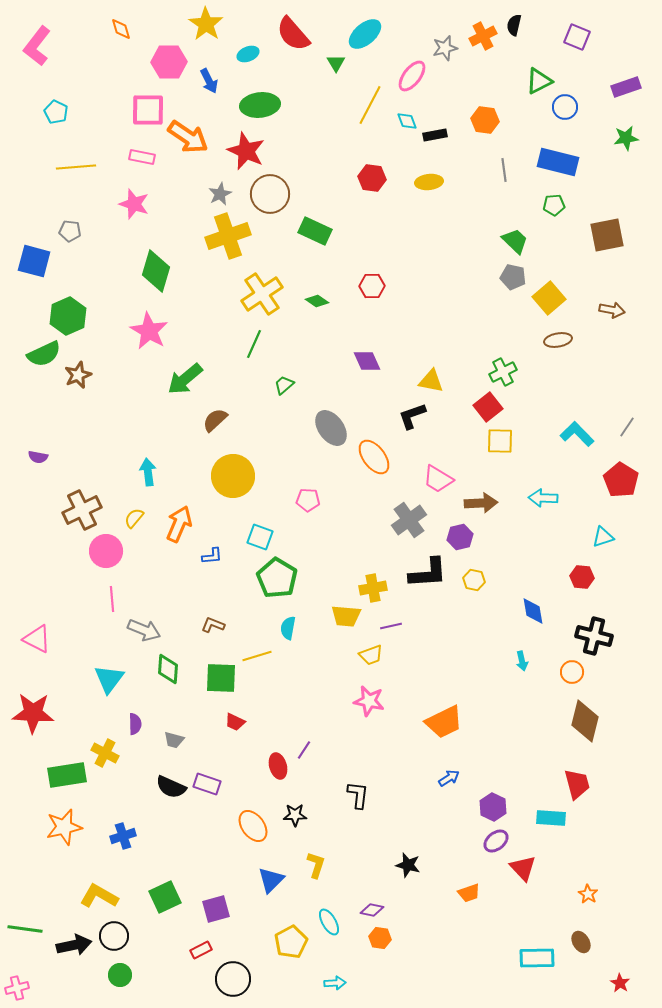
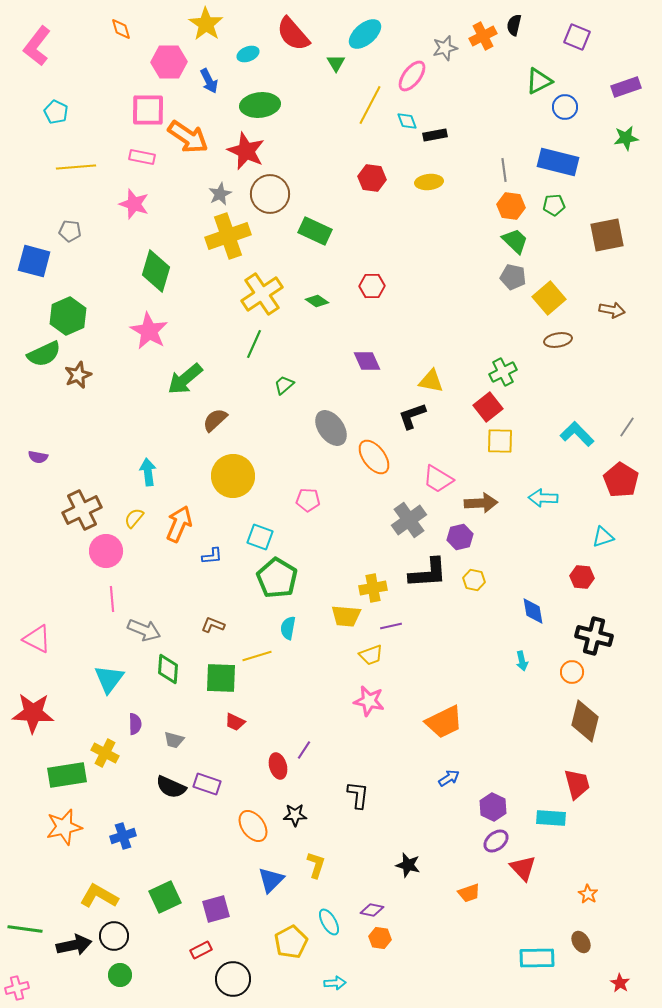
orange hexagon at (485, 120): moved 26 px right, 86 px down
